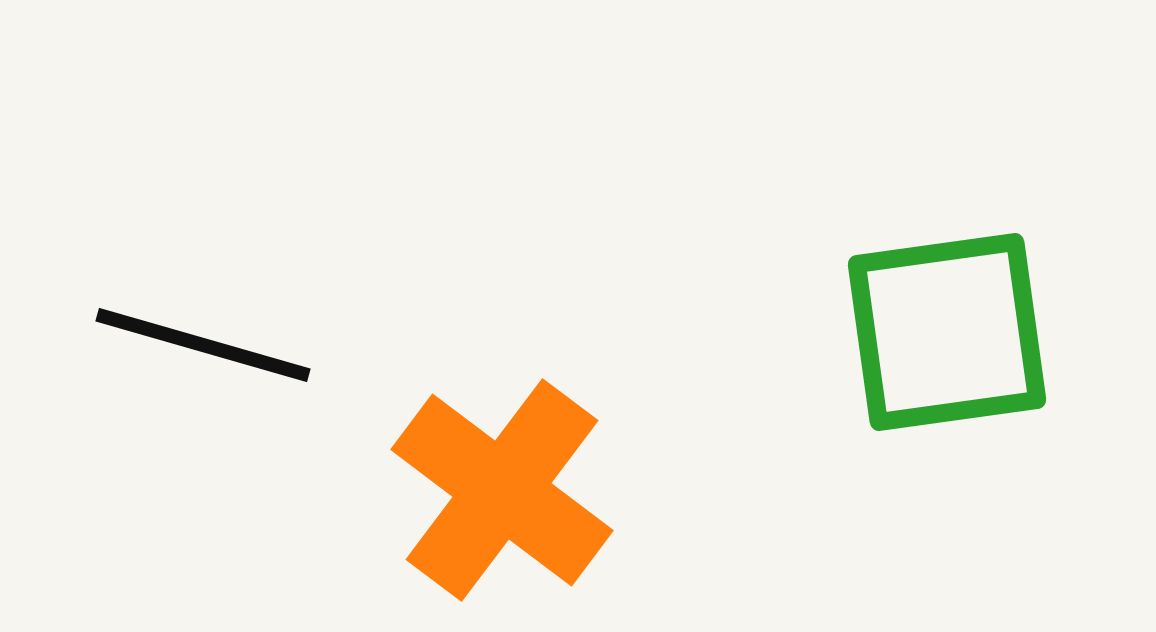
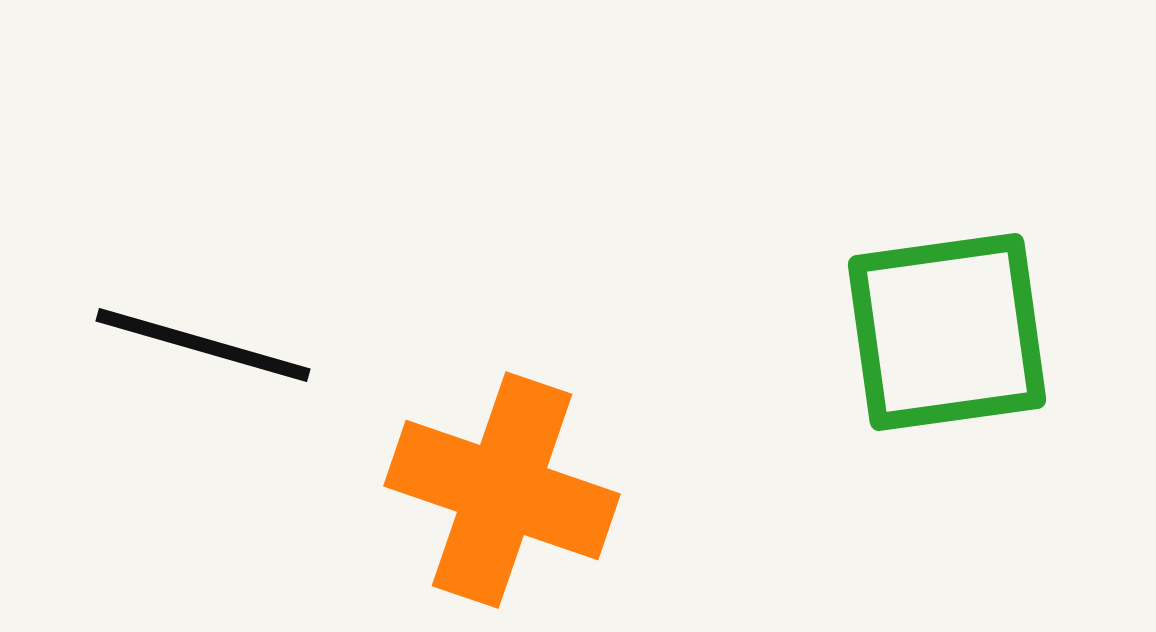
orange cross: rotated 18 degrees counterclockwise
